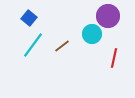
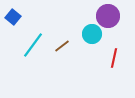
blue square: moved 16 px left, 1 px up
